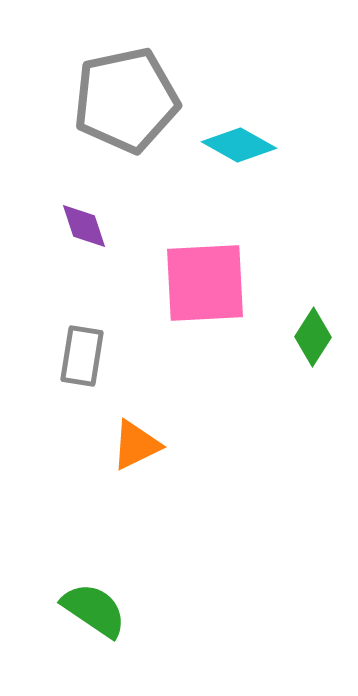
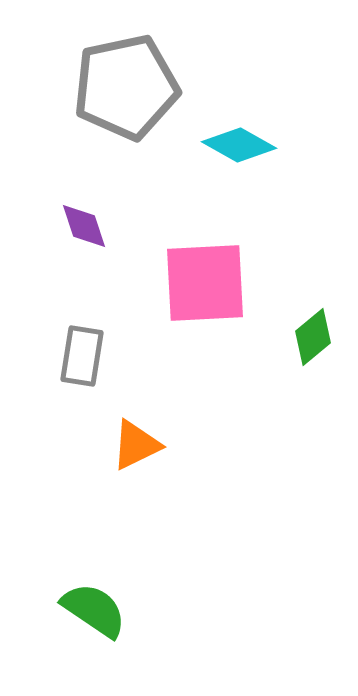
gray pentagon: moved 13 px up
green diamond: rotated 18 degrees clockwise
